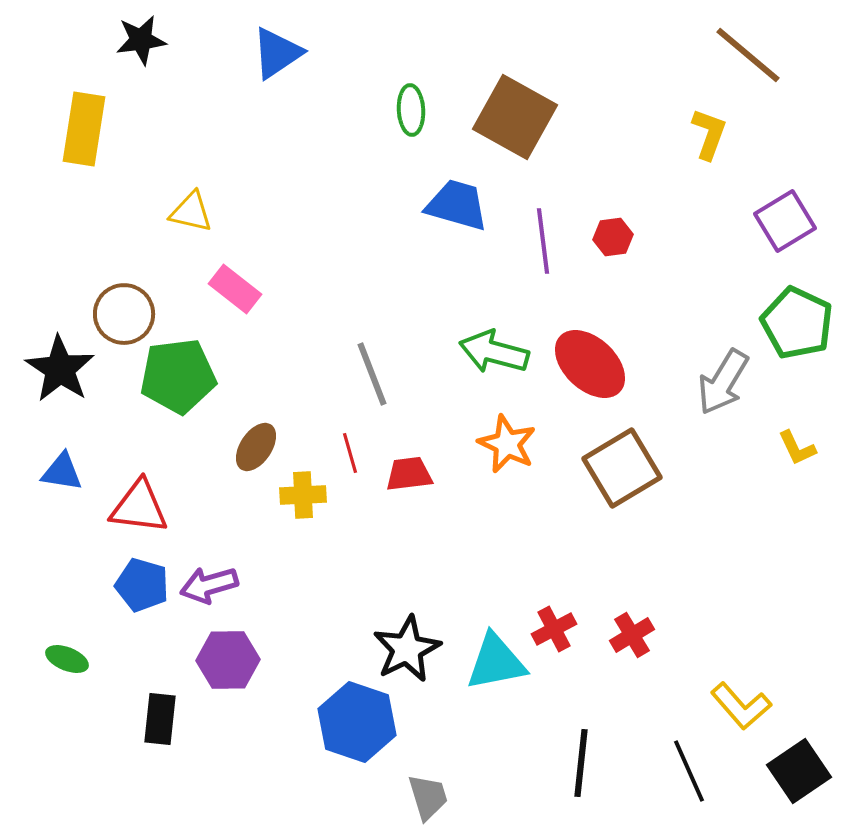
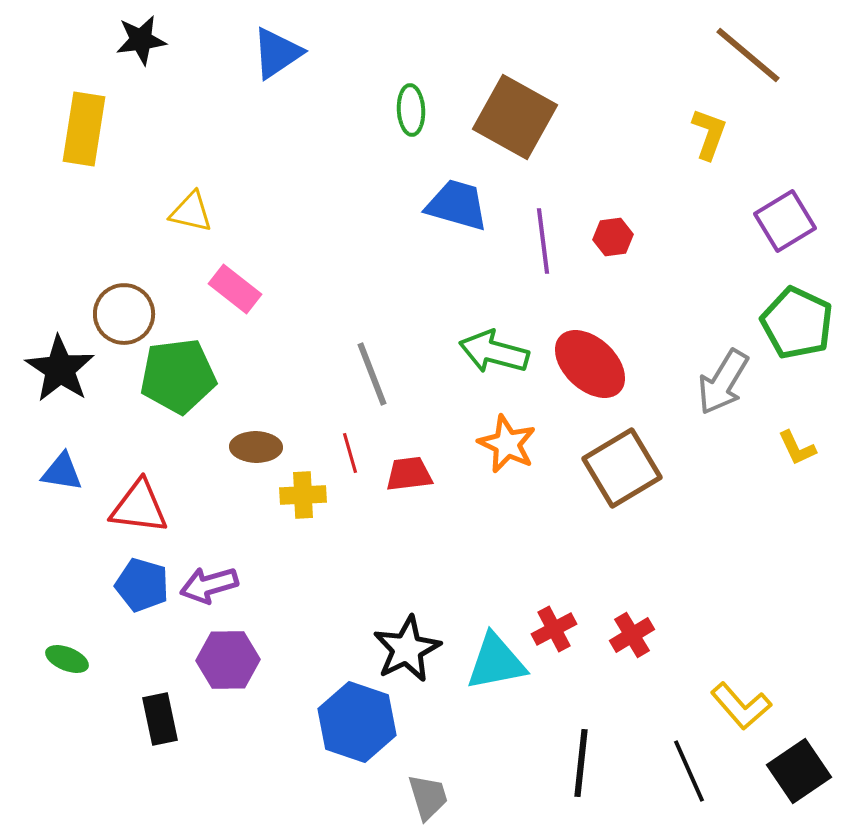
brown ellipse at (256, 447): rotated 57 degrees clockwise
black rectangle at (160, 719): rotated 18 degrees counterclockwise
